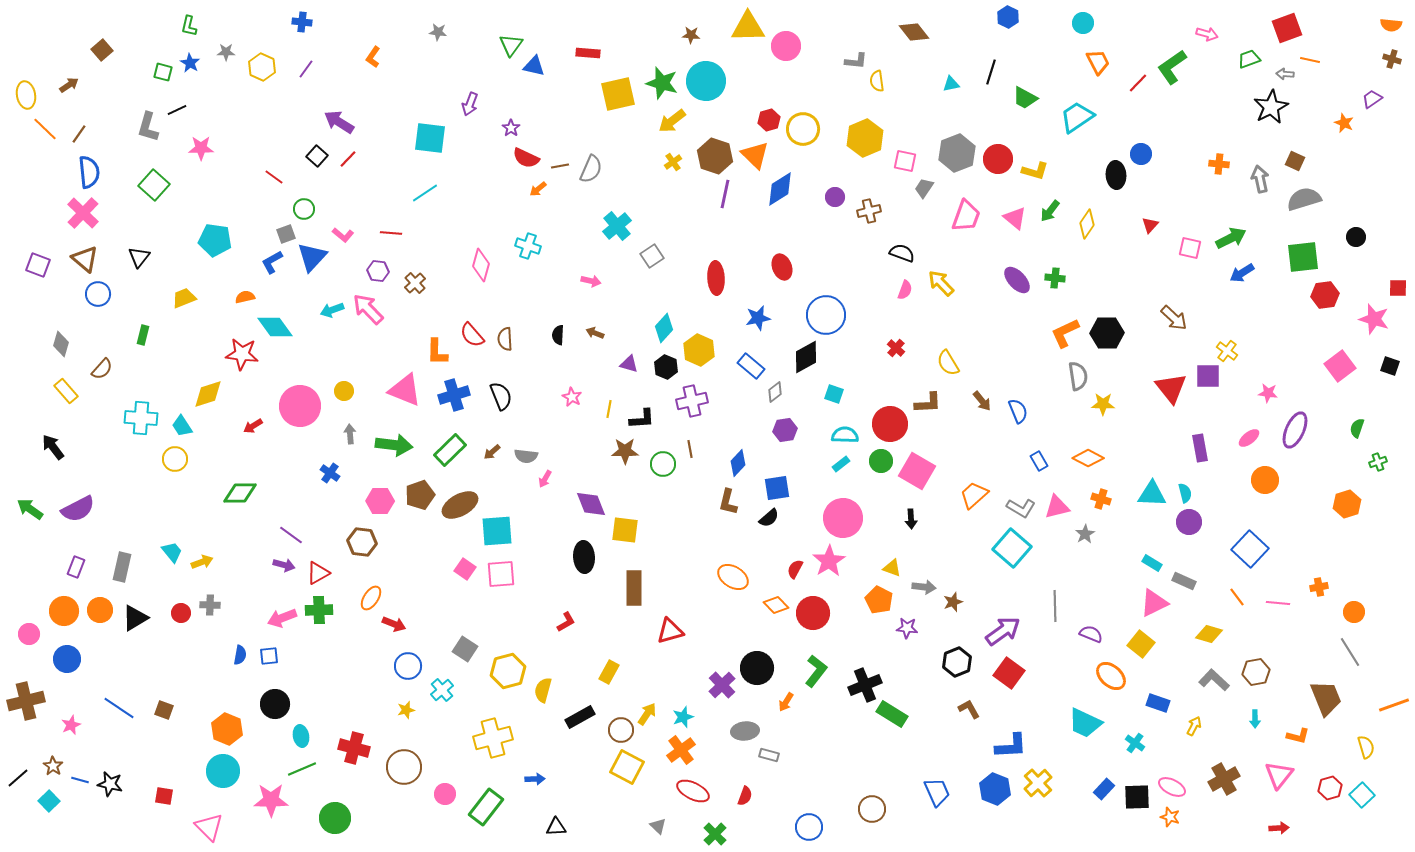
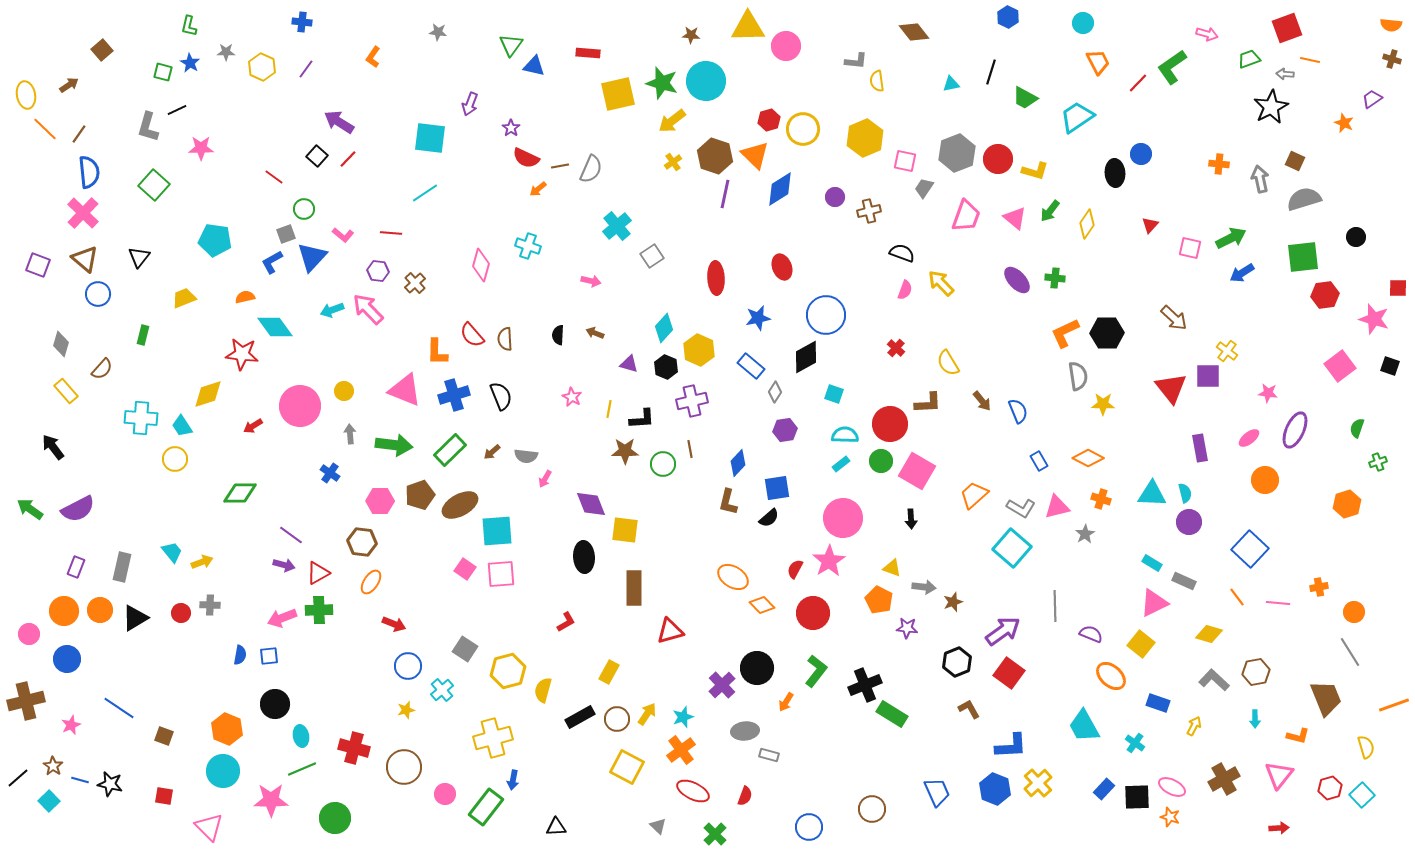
black ellipse at (1116, 175): moved 1 px left, 2 px up
gray diamond at (775, 392): rotated 20 degrees counterclockwise
orange ellipse at (371, 598): moved 16 px up
orange diamond at (776, 605): moved 14 px left
brown square at (164, 710): moved 26 px down
cyan trapezoid at (1085, 723): moved 1 px left, 3 px down; rotated 36 degrees clockwise
brown circle at (621, 730): moved 4 px left, 11 px up
blue arrow at (535, 779): moved 22 px left, 1 px down; rotated 102 degrees clockwise
